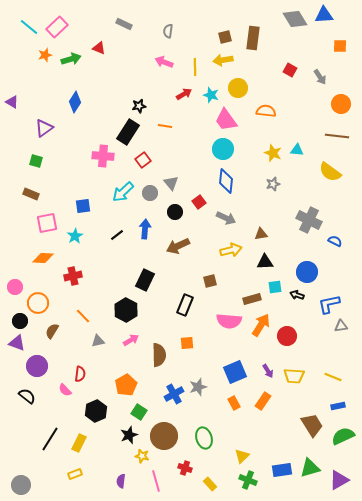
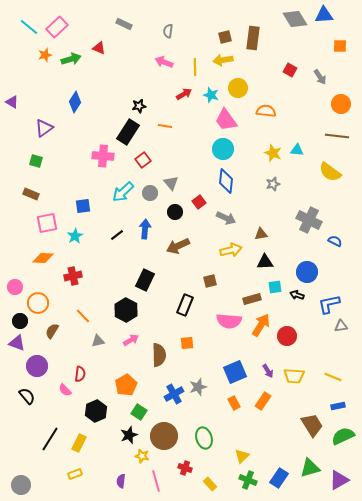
black semicircle at (27, 396): rotated 12 degrees clockwise
blue rectangle at (282, 470): moved 3 px left, 8 px down; rotated 48 degrees counterclockwise
